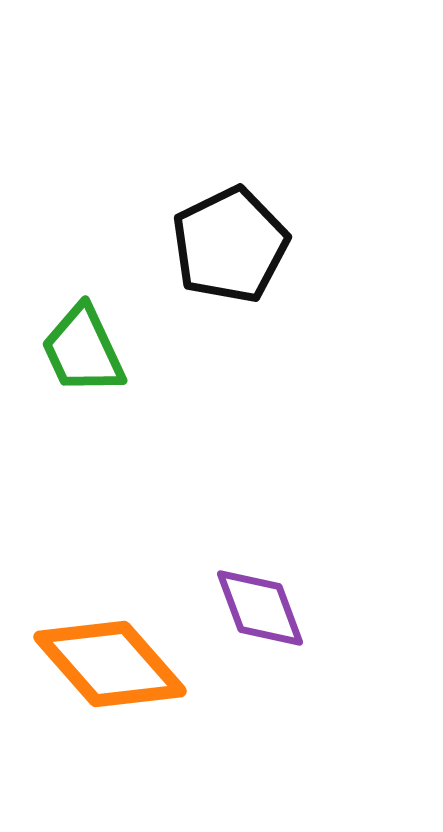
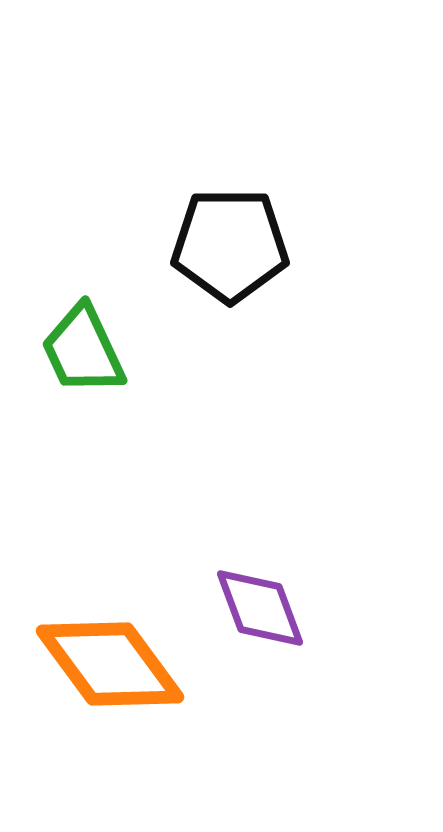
black pentagon: rotated 26 degrees clockwise
orange diamond: rotated 5 degrees clockwise
